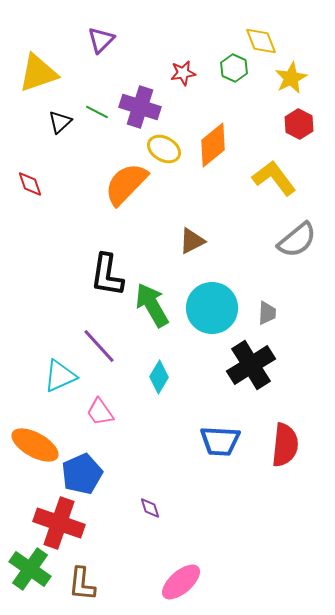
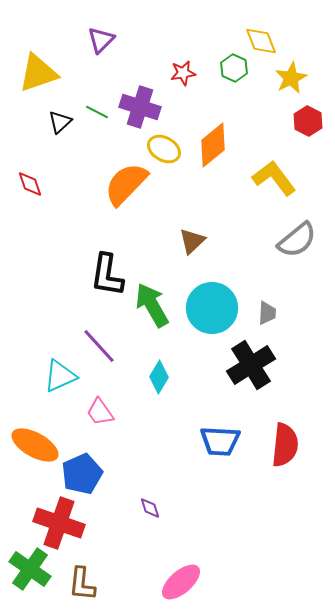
red hexagon: moved 9 px right, 3 px up
brown triangle: rotated 16 degrees counterclockwise
